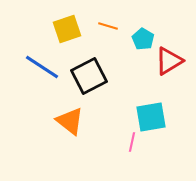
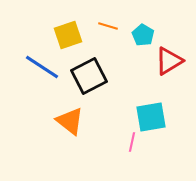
yellow square: moved 1 px right, 6 px down
cyan pentagon: moved 4 px up
